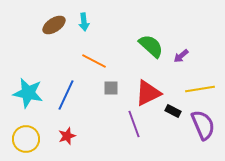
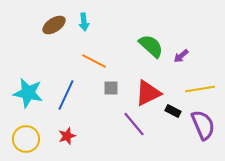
purple line: rotated 20 degrees counterclockwise
